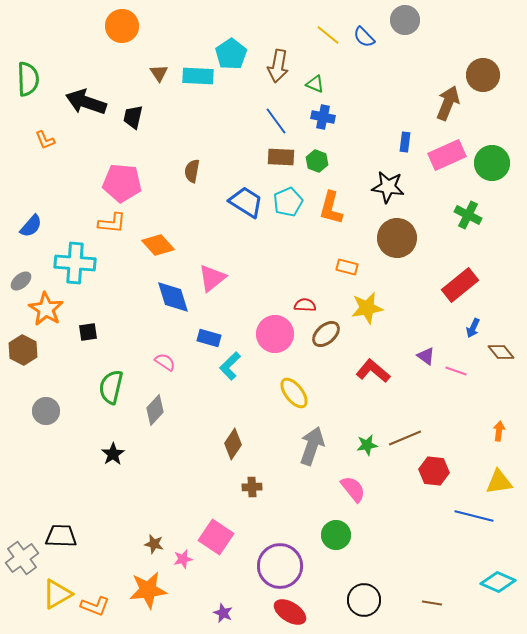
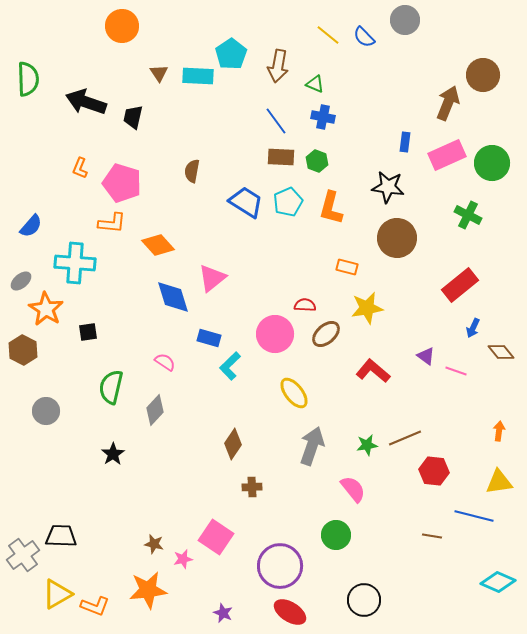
orange L-shape at (45, 140): moved 35 px right, 28 px down; rotated 45 degrees clockwise
pink pentagon at (122, 183): rotated 12 degrees clockwise
gray cross at (22, 558): moved 1 px right, 3 px up
brown line at (432, 603): moved 67 px up
